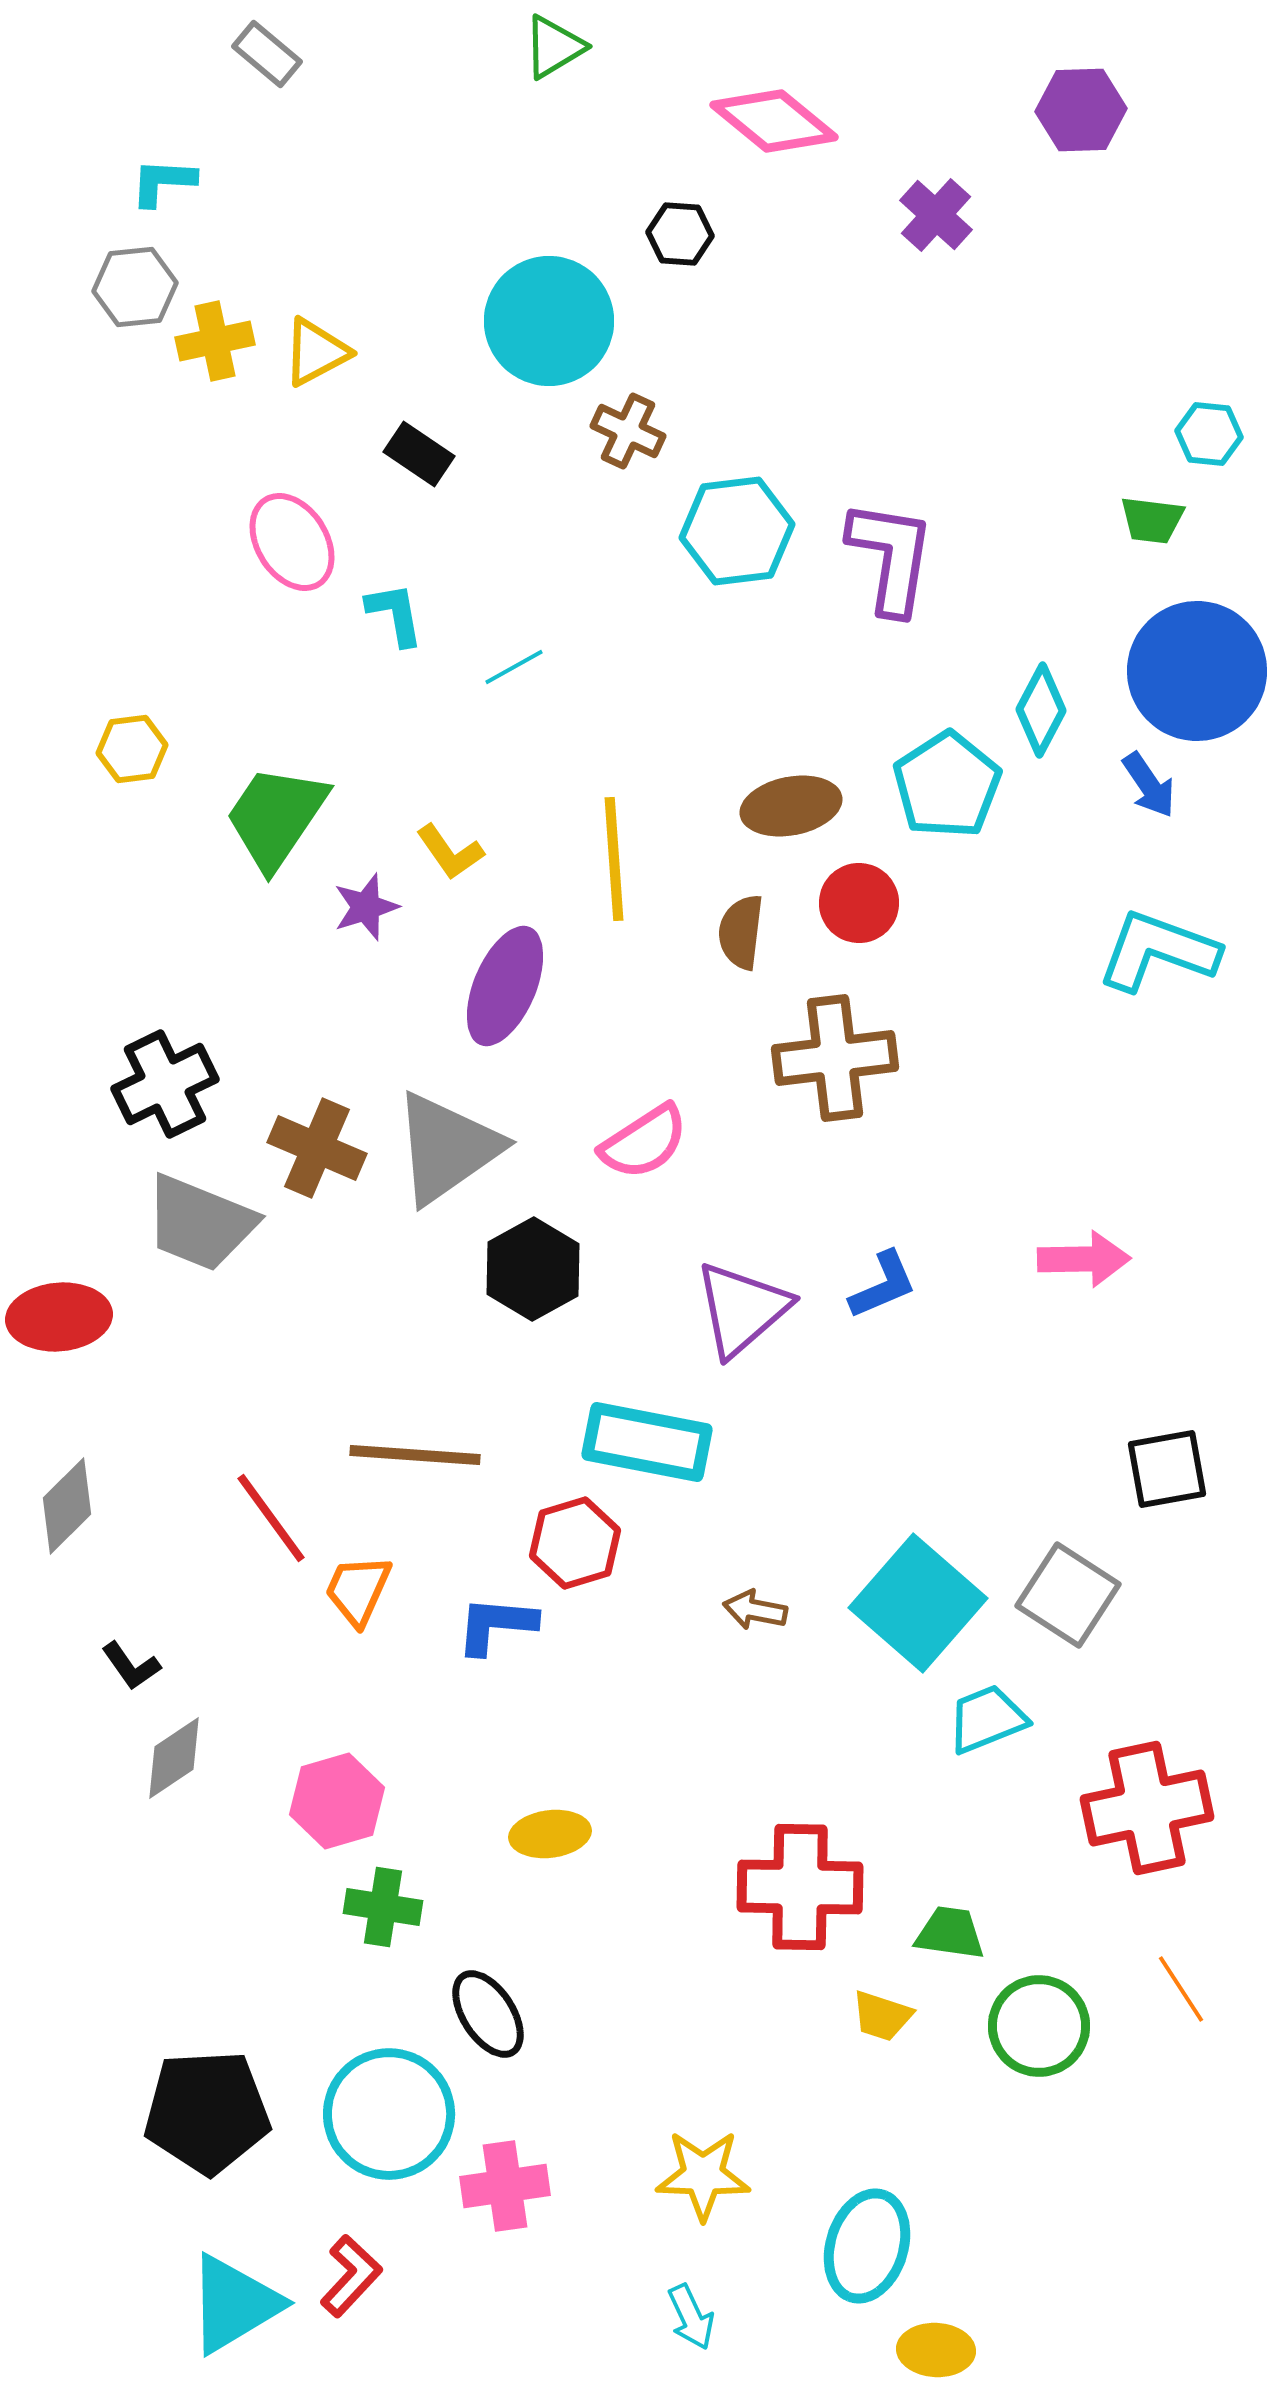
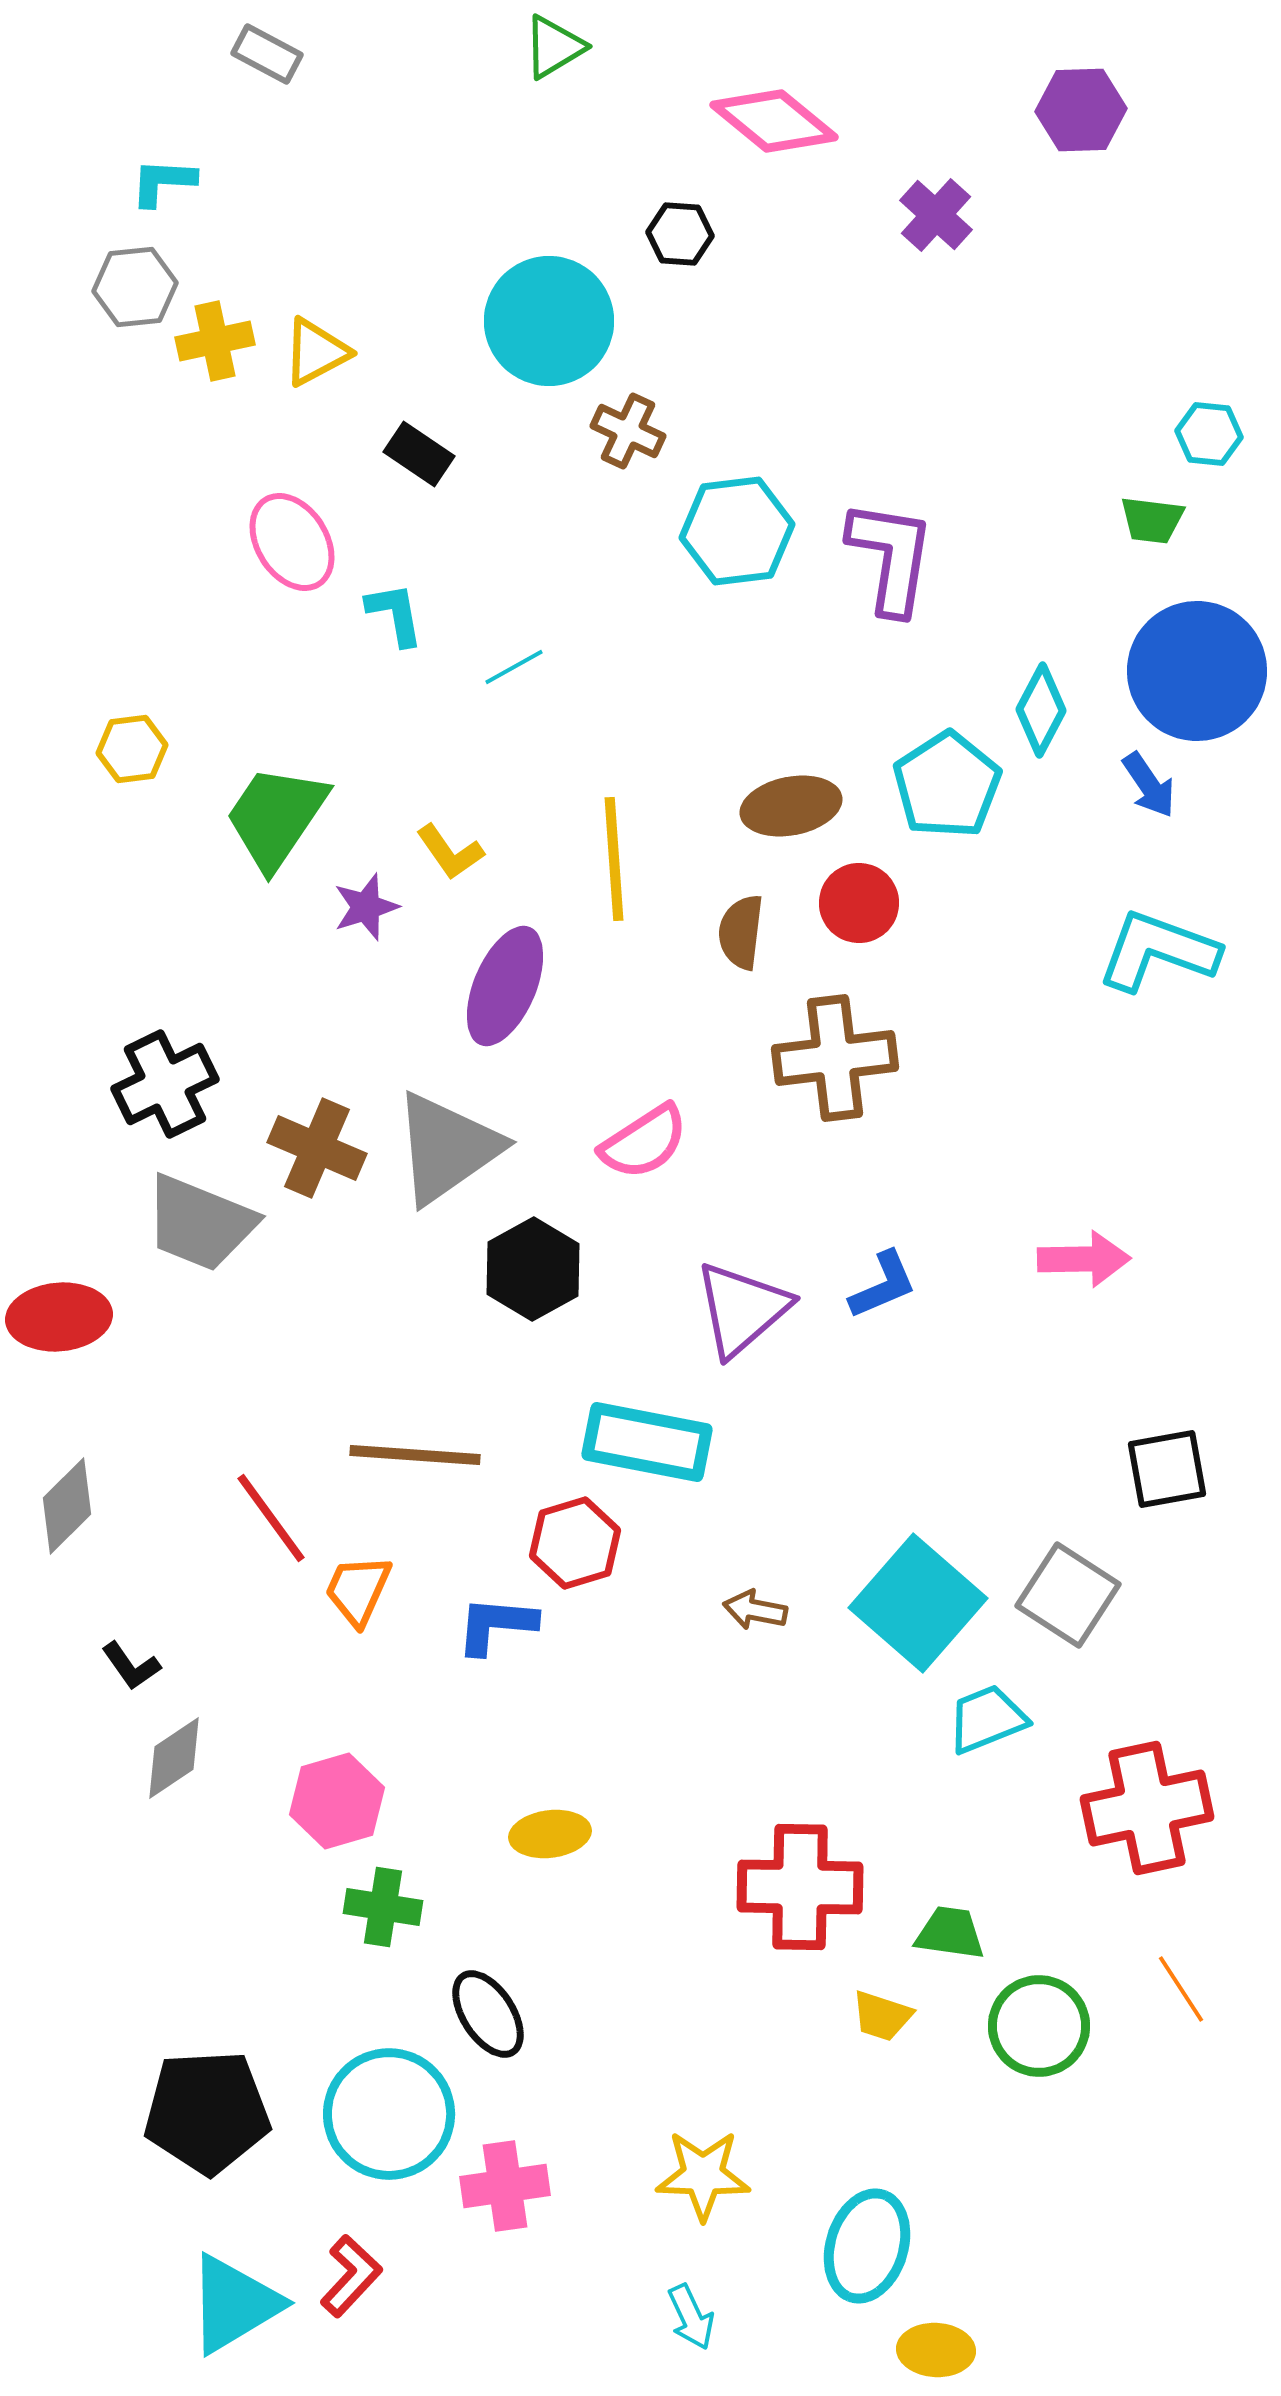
gray rectangle at (267, 54): rotated 12 degrees counterclockwise
